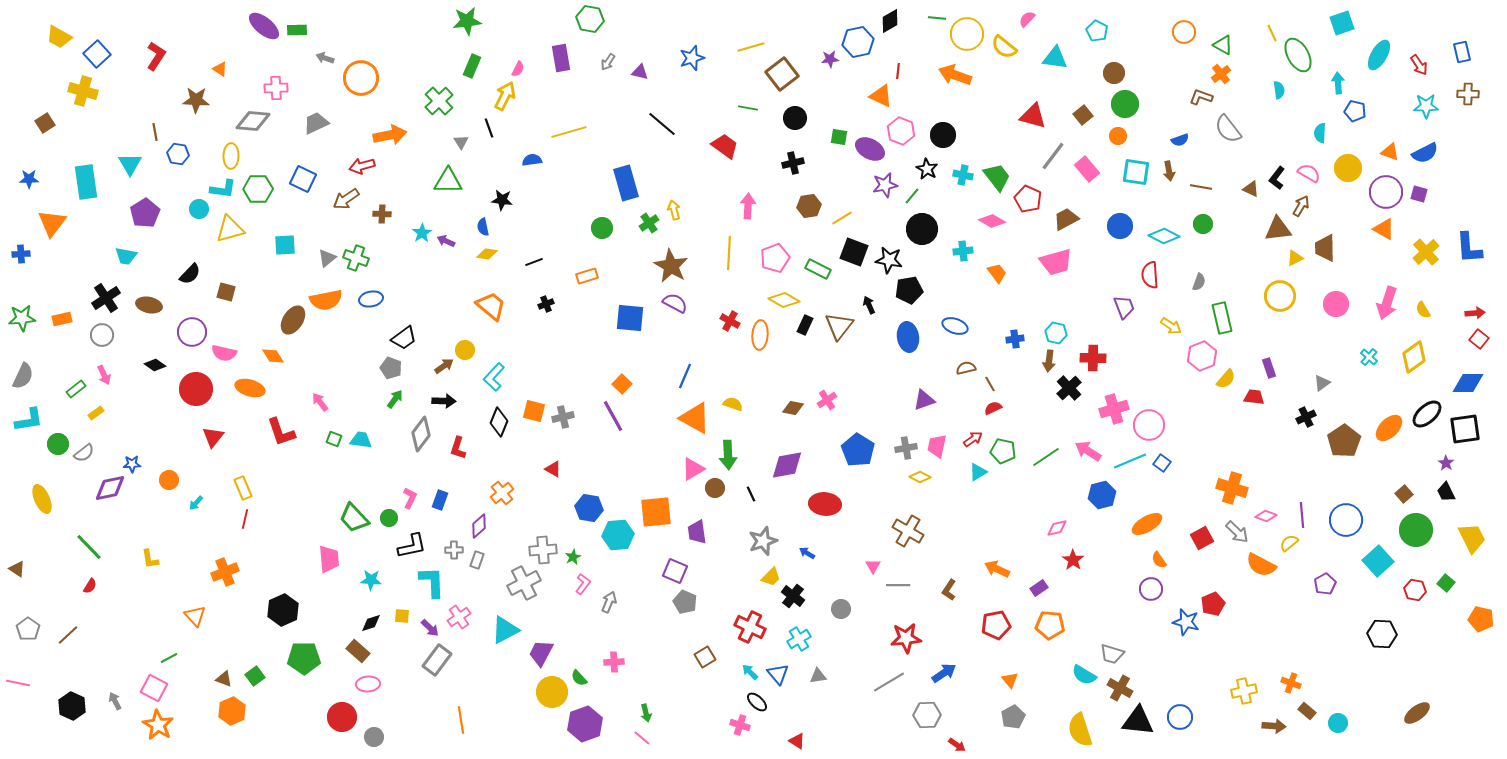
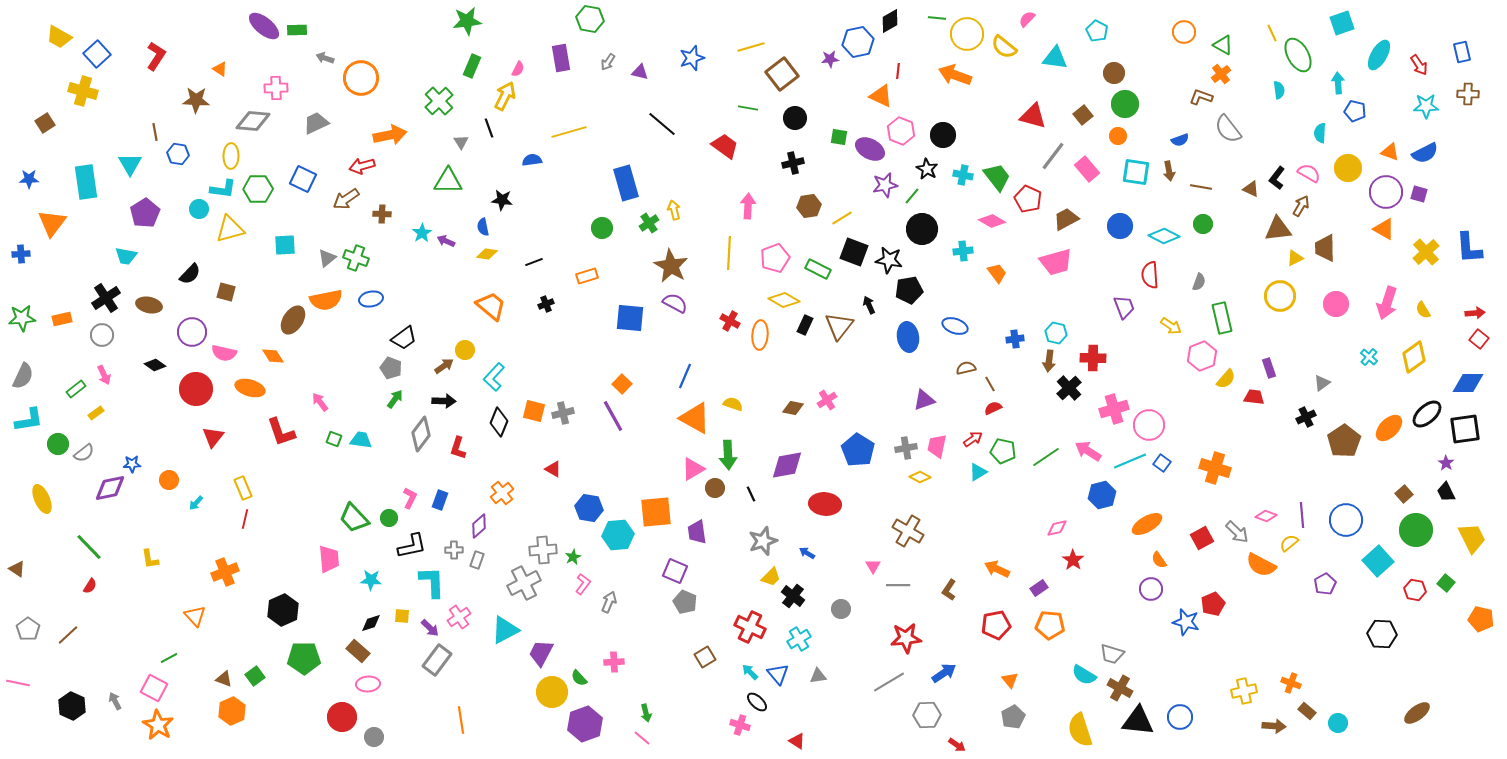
gray cross at (563, 417): moved 4 px up
orange cross at (1232, 488): moved 17 px left, 20 px up
